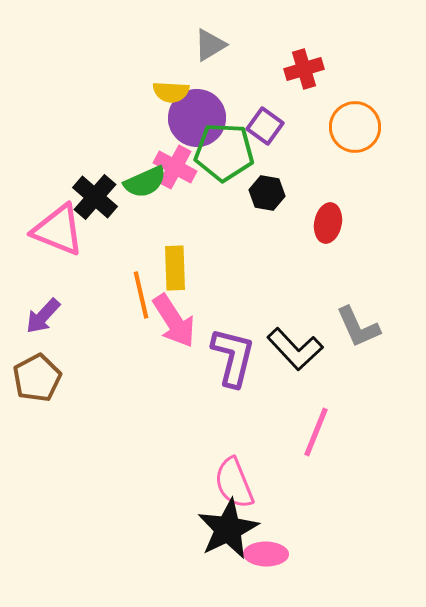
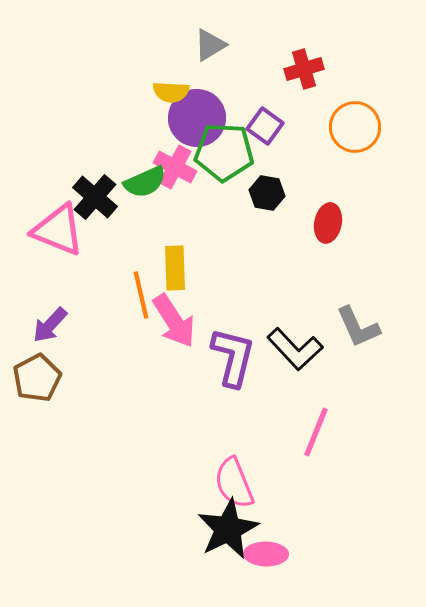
purple arrow: moved 7 px right, 9 px down
